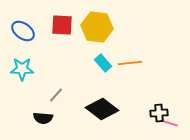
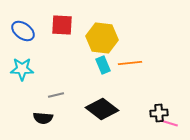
yellow hexagon: moved 5 px right, 11 px down
cyan rectangle: moved 2 px down; rotated 18 degrees clockwise
gray line: rotated 35 degrees clockwise
